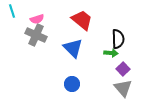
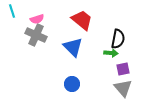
black semicircle: rotated 12 degrees clockwise
blue triangle: moved 1 px up
purple square: rotated 32 degrees clockwise
